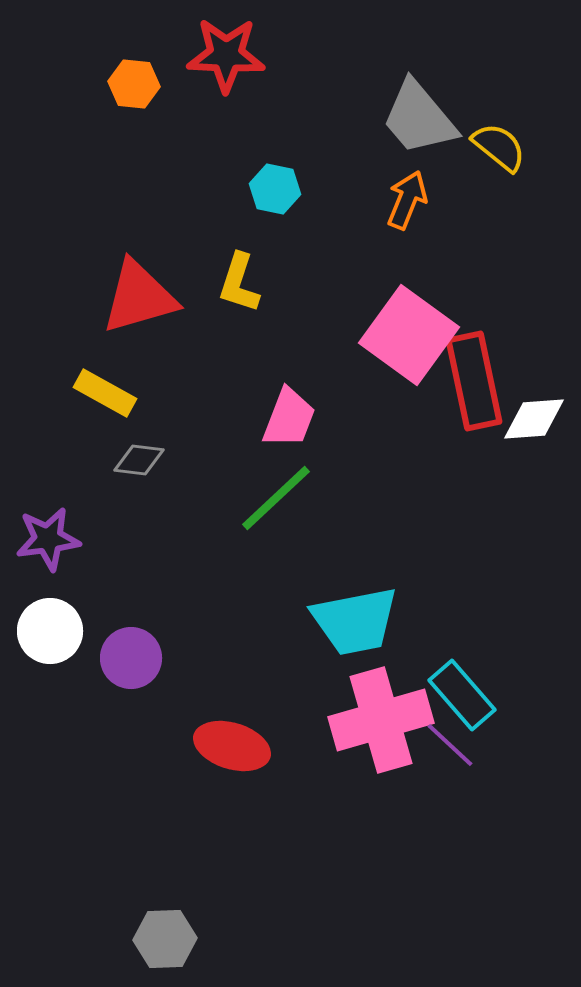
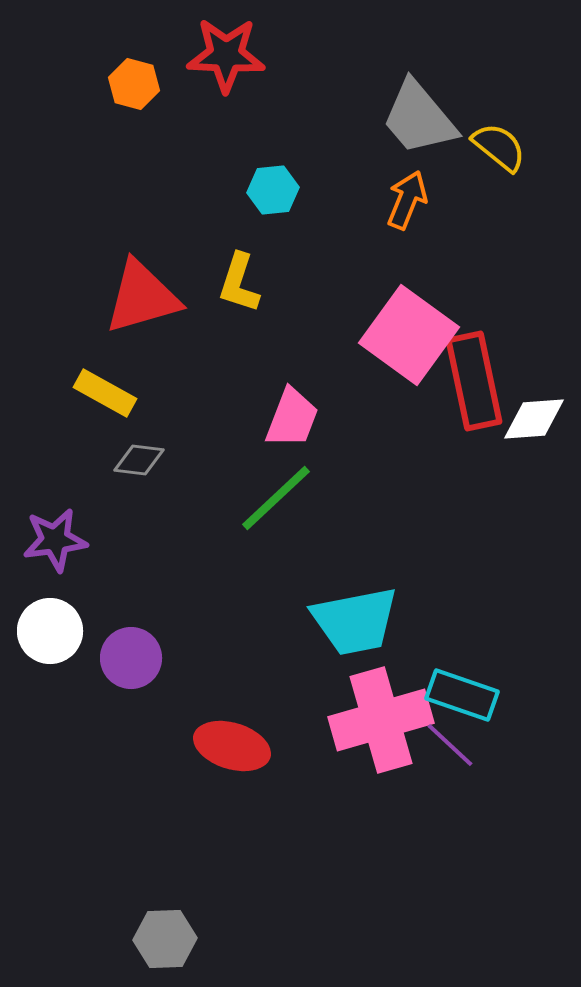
orange hexagon: rotated 9 degrees clockwise
cyan hexagon: moved 2 px left, 1 px down; rotated 18 degrees counterclockwise
red triangle: moved 3 px right
pink trapezoid: moved 3 px right
purple star: moved 7 px right, 1 px down
cyan rectangle: rotated 30 degrees counterclockwise
